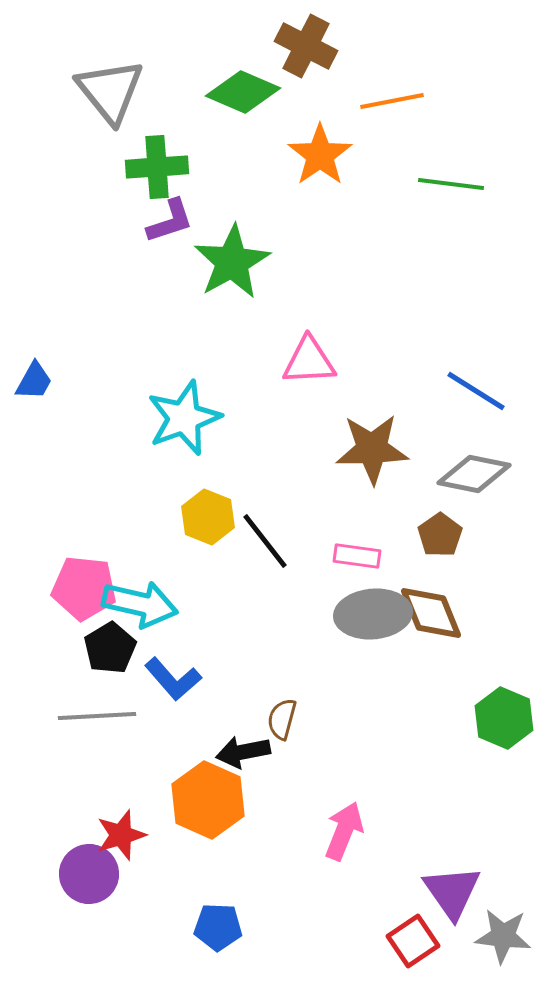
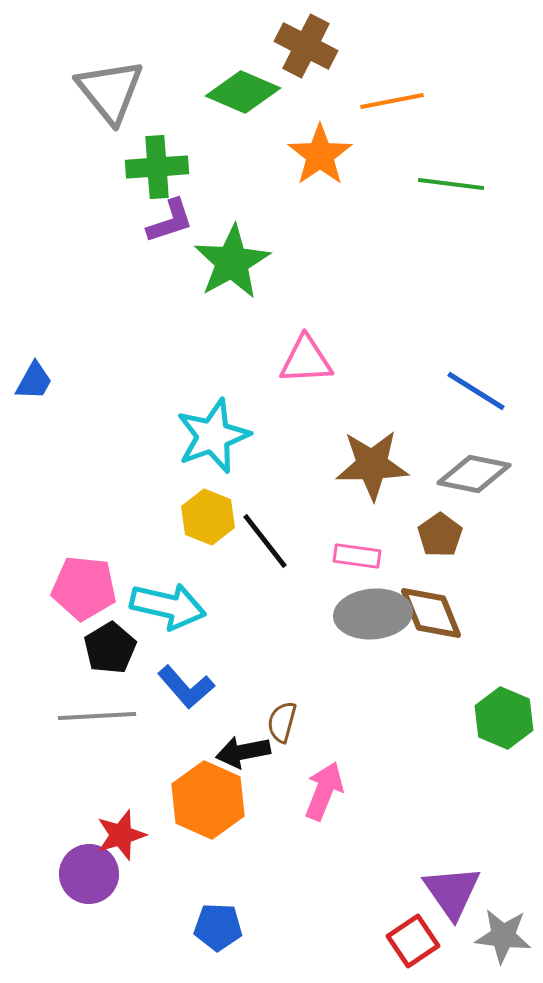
pink triangle: moved 3 px left, 1 px up
cyan star: moved 29 px right, 18 px down
brown star: moved 16 px down
cyan arrow: moved 28 px right, 2 px down
blue L-shape: moved 13 px right, 8 px down
brown semicircle: moved 3 px down
pink arrow: moved 20 px left, 40 px up
